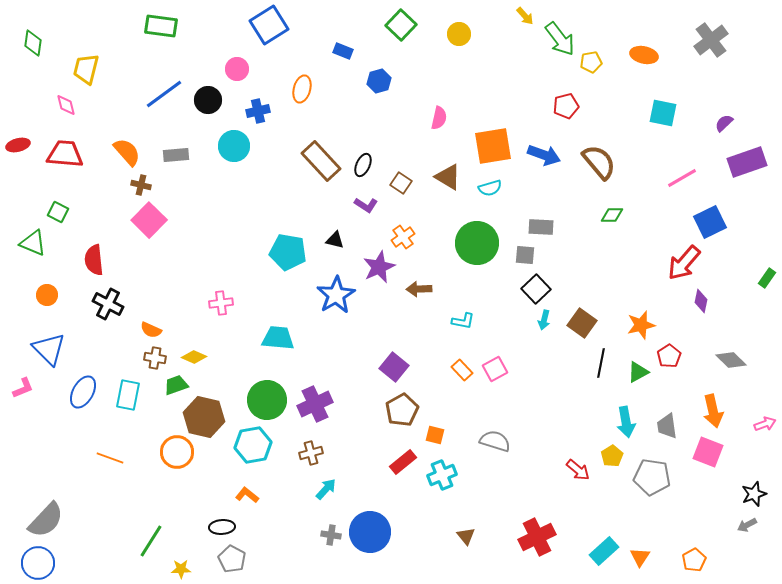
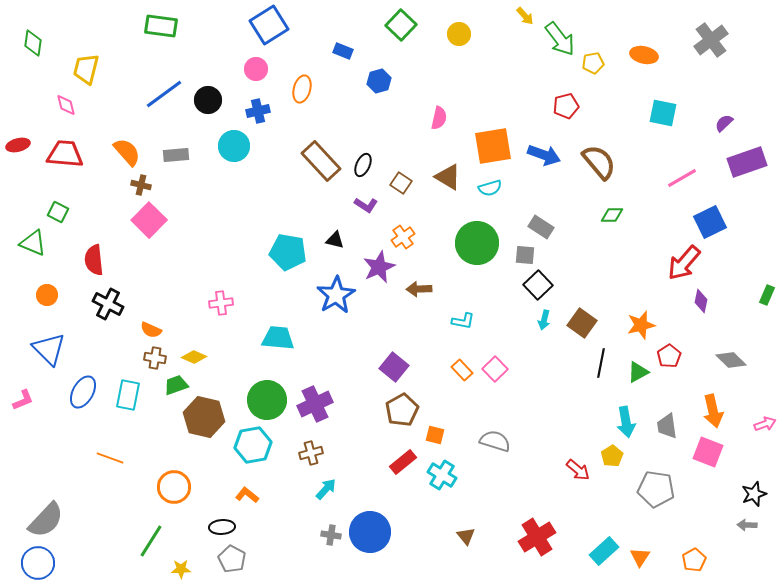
yellow pentagon at (591, 62): moved 2 px right, 1 px down
pink circle at (237, 69): moved 19 px right
gray rectangle at (541, 227): rotated 30 degrees clockwise
green rectangle at (767, 278): moved 17 px down; rotated 12 degrees counterclockwise
black square at (536, 289): moved 2 px right, 4 px up
pink square at (495, 369): rotated 15 degrees counterclockwise
pink L-shape at (23, 388): moved 12 px down
orange circle at (177, 452): moved 3 px left, 35 px down
cyan cross at (442, 475): rotated 36 degrees counterclockwise
gray pentagon at (652, 477): moved 4 px right, 12 px down
gray arrow at (747, 525): rotated 30 degrees clockwise
red cross at (537, 537): rotated 6 degrees counterclockwise
